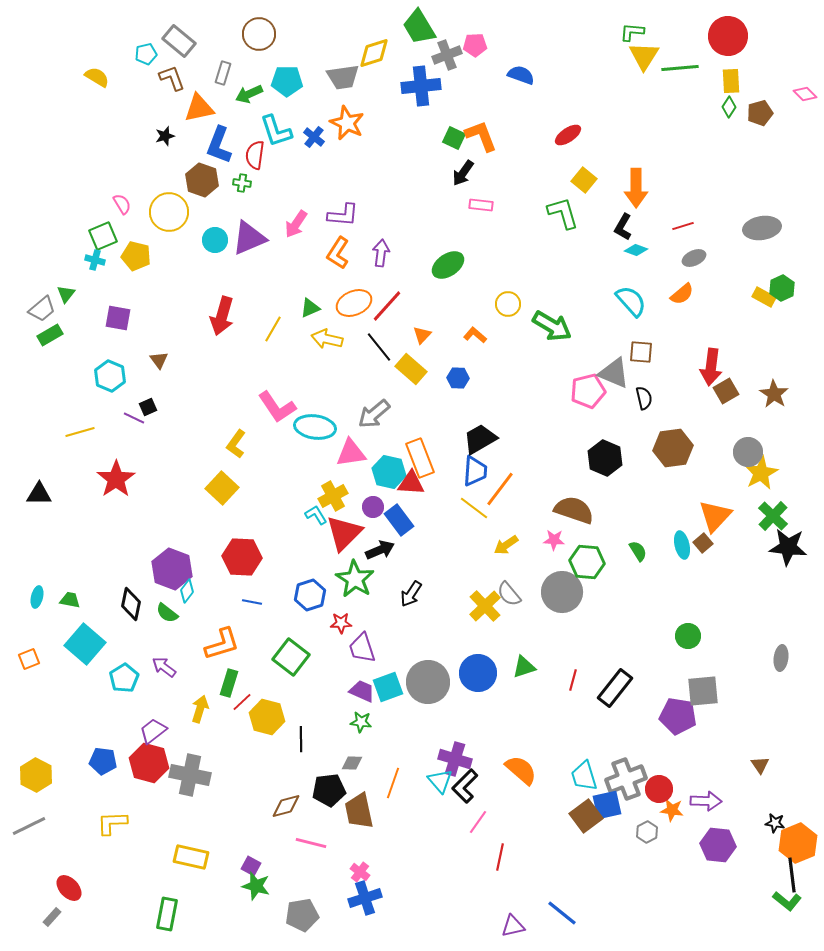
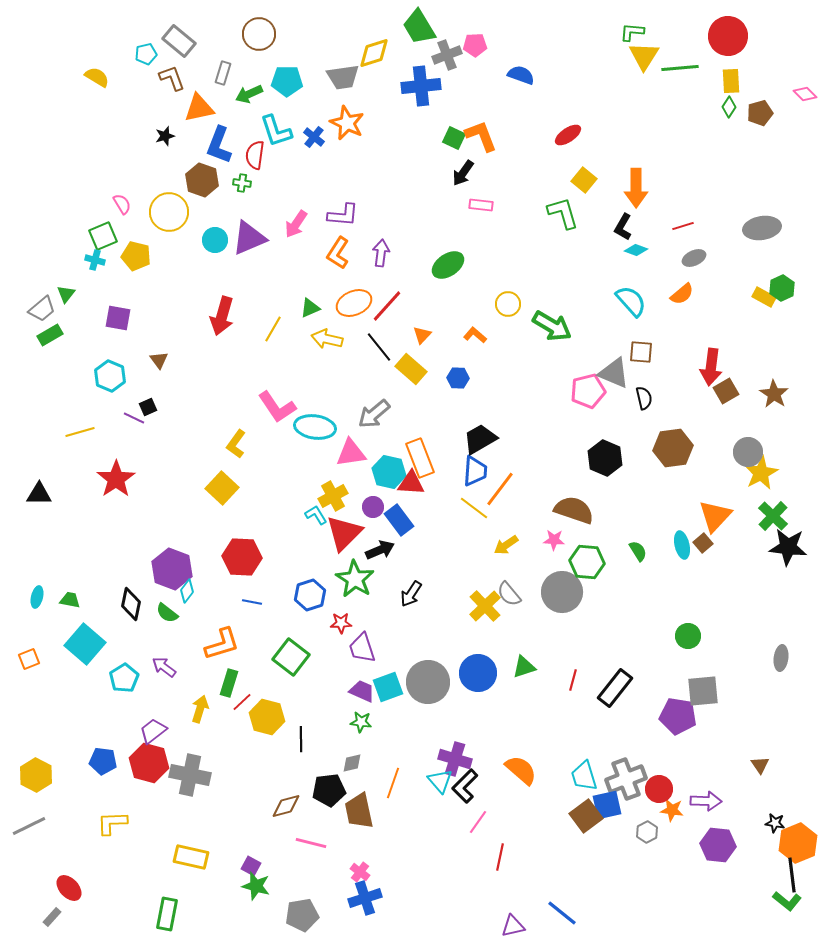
gray diamond at (352, 763): rotated 15 degrees counterclockwise
